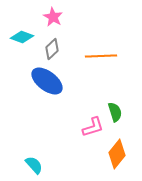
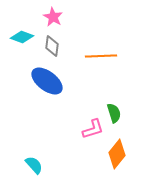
gray diamond: moved 3 px up; rotated 40 degrees counterclockwise
green semicircle: moved 1 px left, 1 px down
pink L-shape: moved 2 px down
